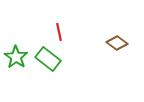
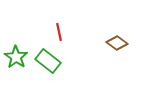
green rectangle: moved 2 px down
